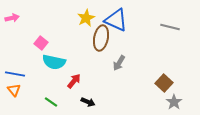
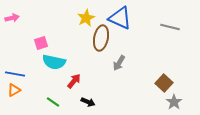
blue triangle: moved 4 px right, 2 px up
pink square: rotated 32 degrees clockwise
orange triangle: rotated 40 degrees clockwise
green line: moved 2 px right
